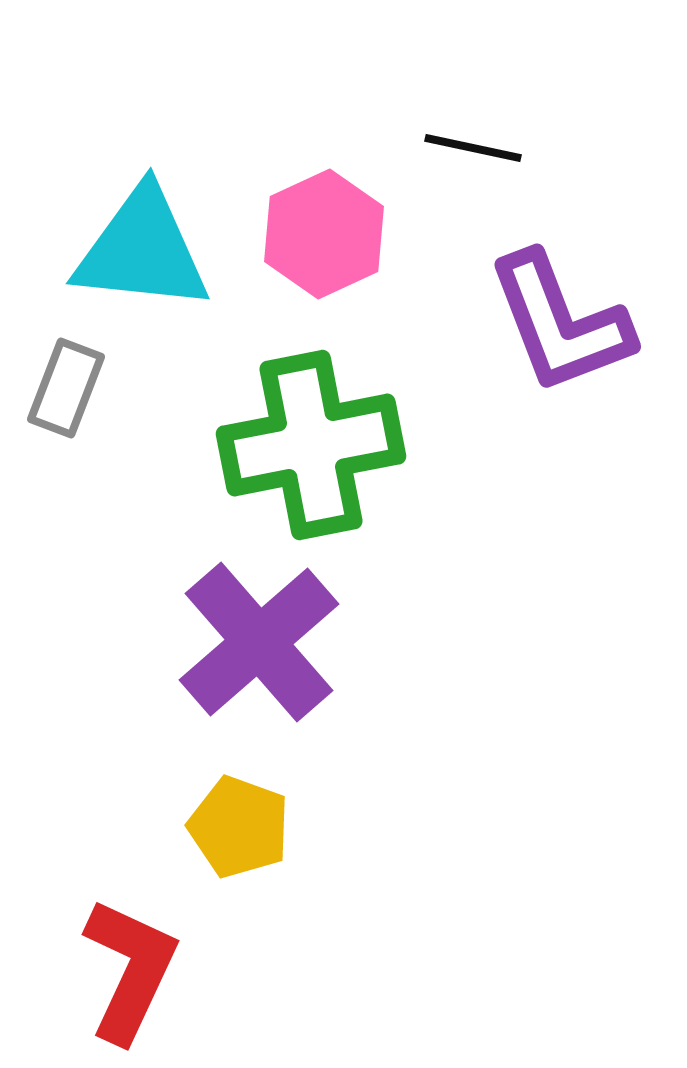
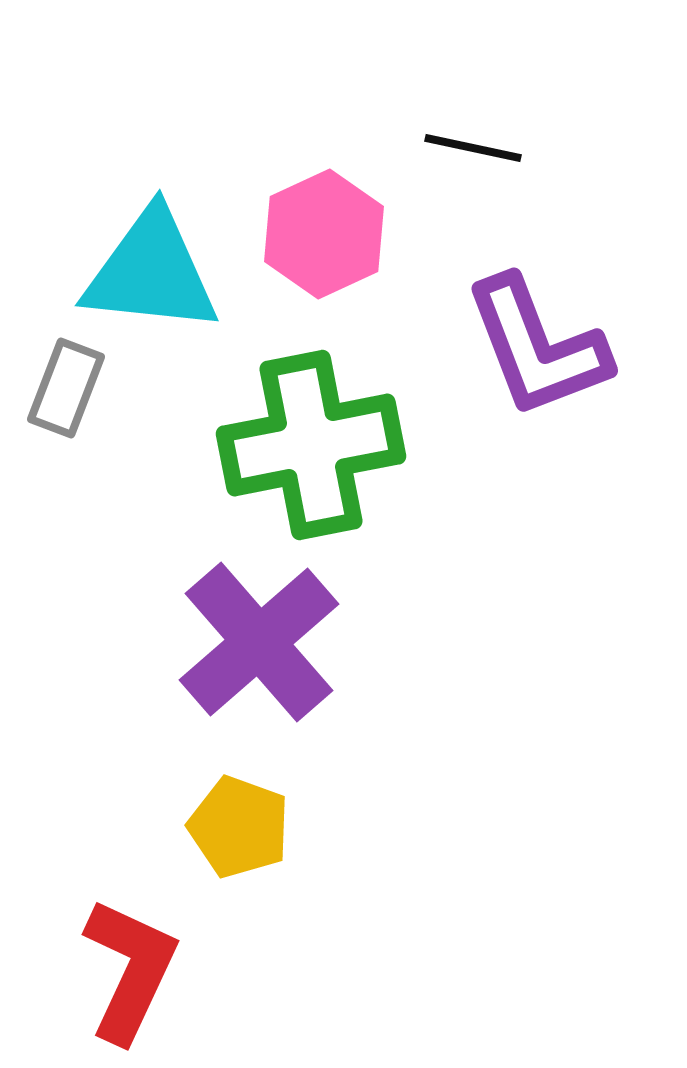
cyan triangle: moved 9 px right, 22 px down
purple L-shape: moved 23 px left, 24 px down
